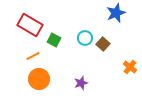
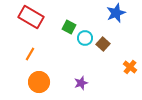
red rectangle: moved 1 px right, 8 px up
green square: moved 15 px right, 13 px up
orange line: moved 3 px left, 2 px up; rotated 32 degrees counterclockwise
orange circle: moved 3 px down
